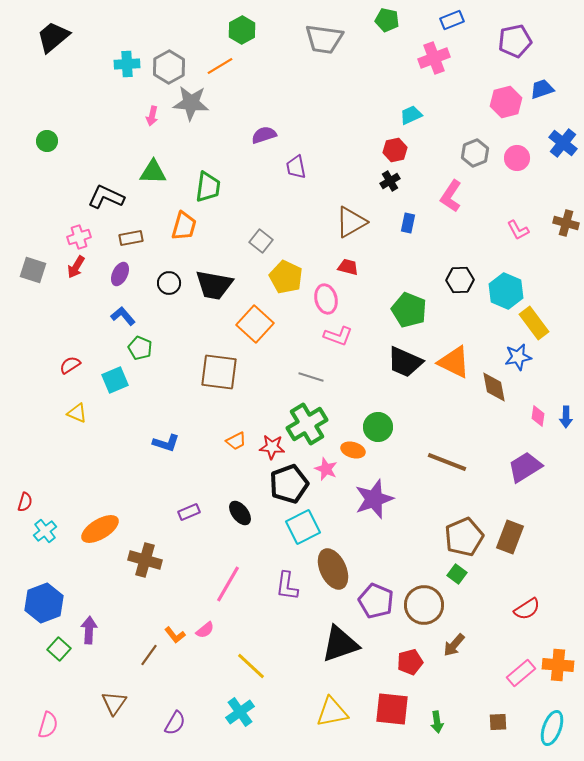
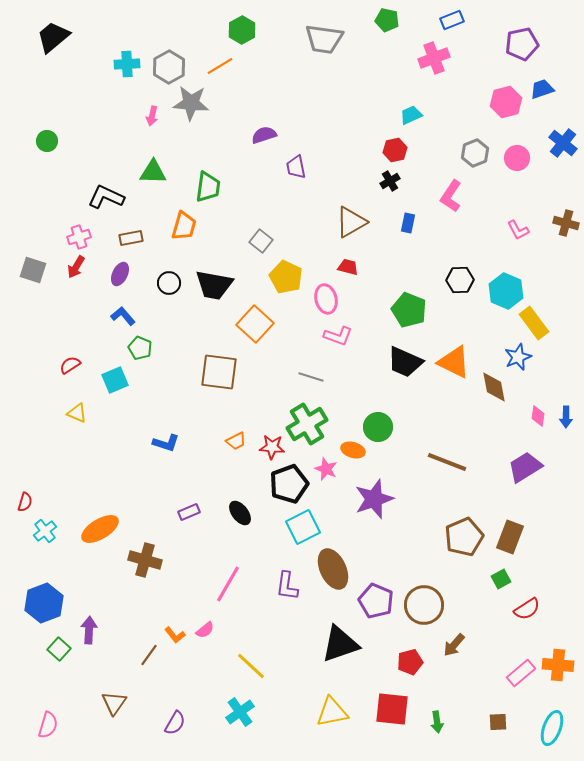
purple pentagon at (515, 41): moved 7 px right, 3 px down
blue star at (518, 357): rotated 12 degrees counterclockwise
green square at (457, 574): moved 44 px right, 5 px down; rotated 24 degrees clockwise
